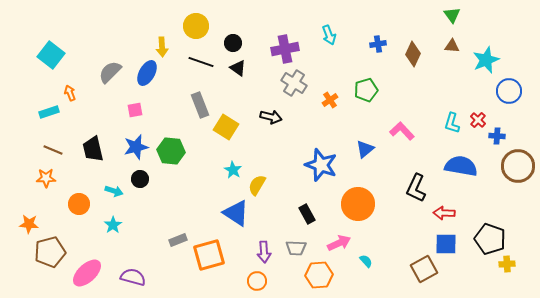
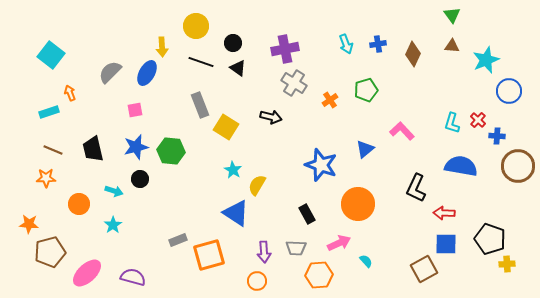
cyan arrow at (329, 35): moved 17 px right, 9 px down
